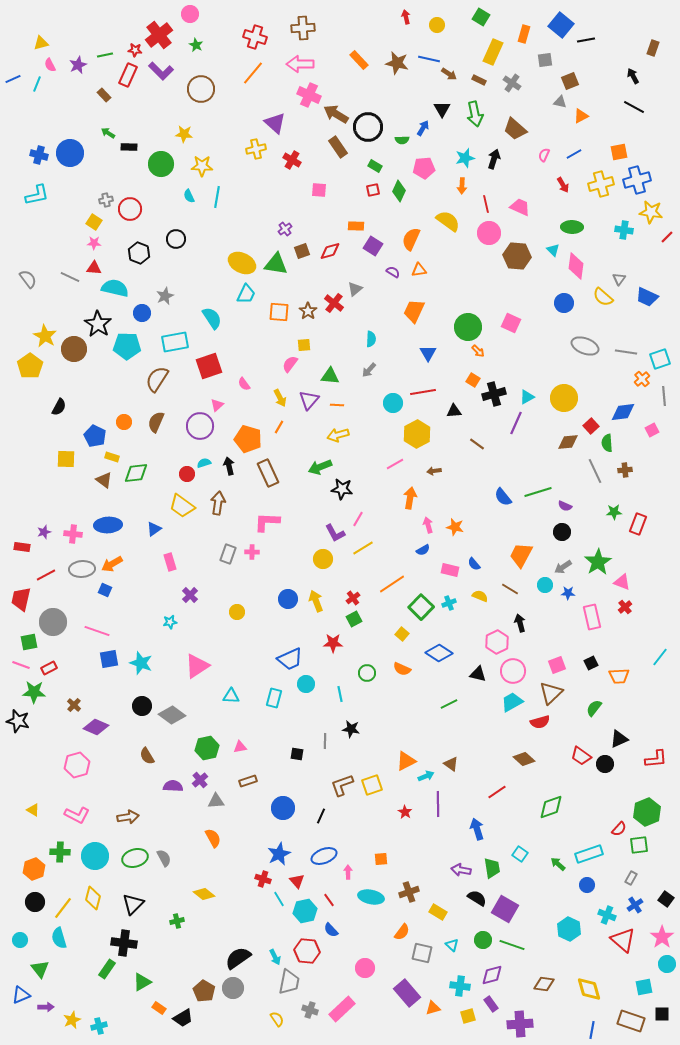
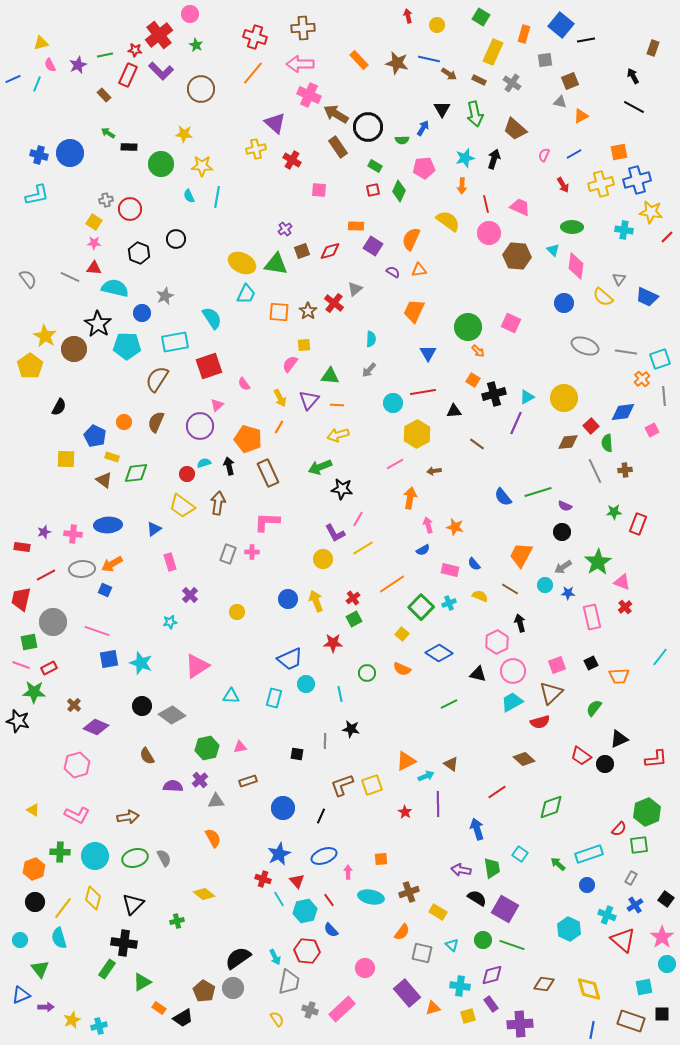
red arrow at (406, 17): moved 2 px right, 1 px up
